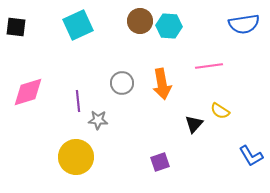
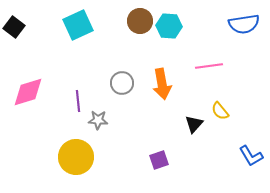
black square: moved 2 px left; rotated 30 degrees clockwise
yellow semicircle: rotated 18 degrees clockwise
purple square: moved 1 px left, 2 px up
